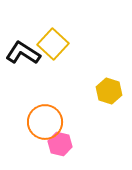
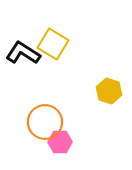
yellow square: rotated 12 degrees counterclockwise
pink hexagon: moved 2 px up; rotated 15 degrees counterclockwise
